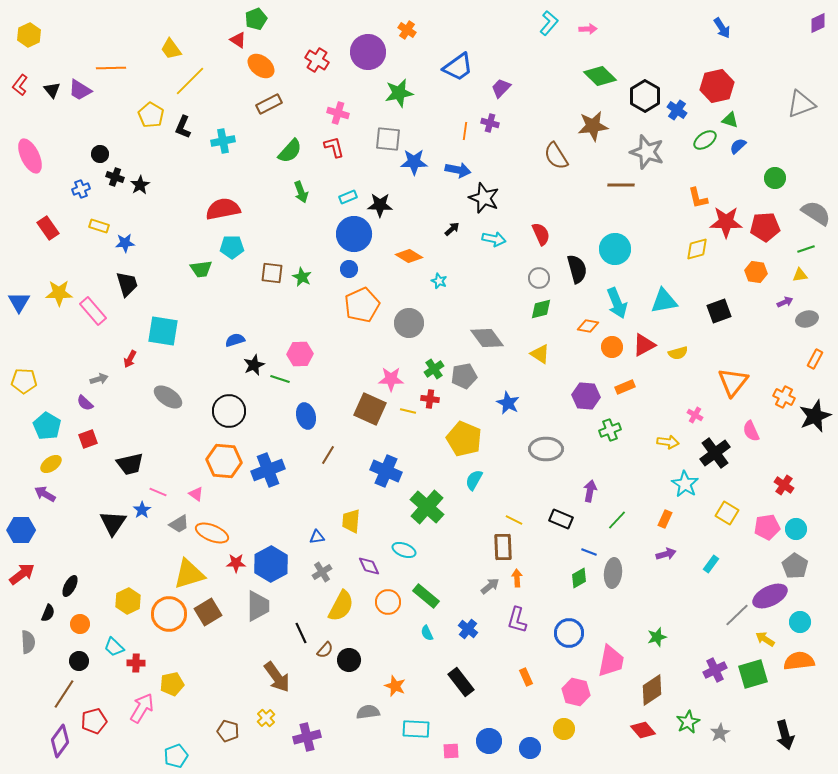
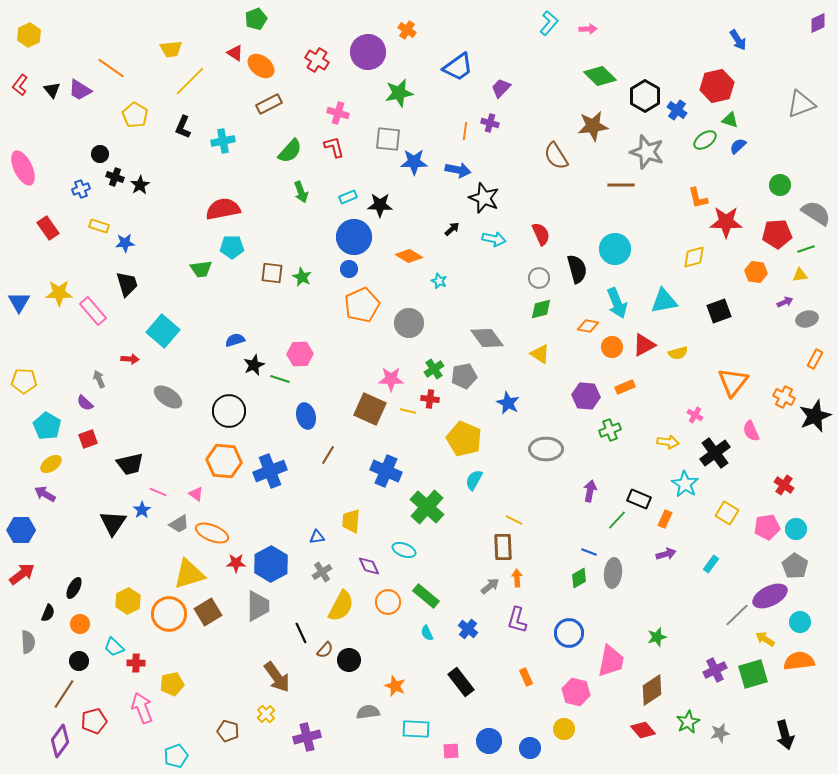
blue arrow at (722, 28): moved 16 px right, 12 px down
red triangle at (238, 40): moved 3 px left, 13 px down
yellow trapezoid at (171, 49): rotated 60 degrees counterclockwise
orange line at (111, 68): rotated 36 degrees clockwise
yellow pentagon at (151, 115): moved 16 px left
pink ellipse at (30, 156): moved 7 px left, 12 px down
green circle at (775, 178): moved 5 px right, 7 px down
red pentagon at (765, 227): moved 12 px right, 7 px down
blue circle at (354, 234): moved 3 px down
yellow diamond at (697, 249): moved 3 px left, 8 px down
cyan square at (163, 331): rotated 32 degrees clockwise
red arrow at (130, 359): rotated 114 degrees counterclockwise
gray arrow at (99, 379): rotated 96 degrees counterclockwise
blue cross at (268, 470): moved 2 px right, 1 px down
black rectangle at (561, 519): moved 78 px right, 20 px up
black ellipse at (70, 586): moved 4 px right, 2 px down
pink arrow at (142, 708): rotated 52 degrees counterclockwise
yellow cross at (266, 718): moved 4 px up
gray star at (720, 733): rotated 18 degrees clockwise
